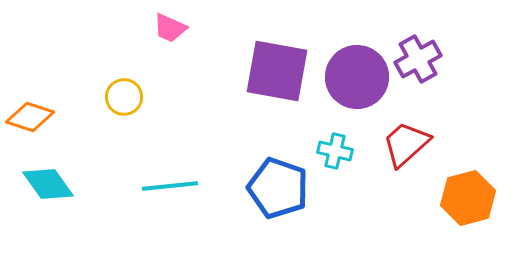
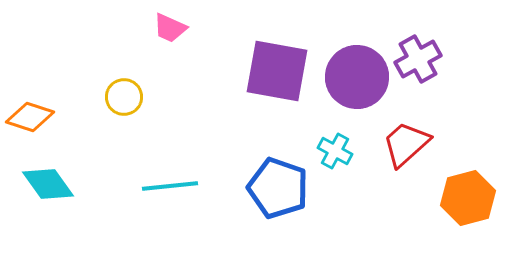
cyan cross: rotated 16 degrees clockwise
